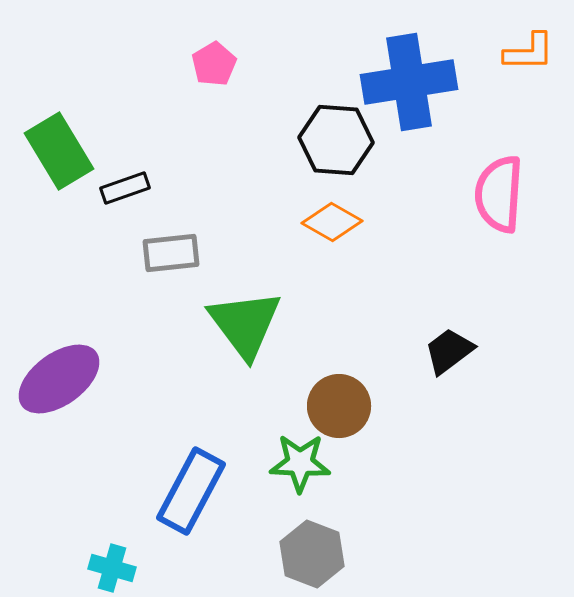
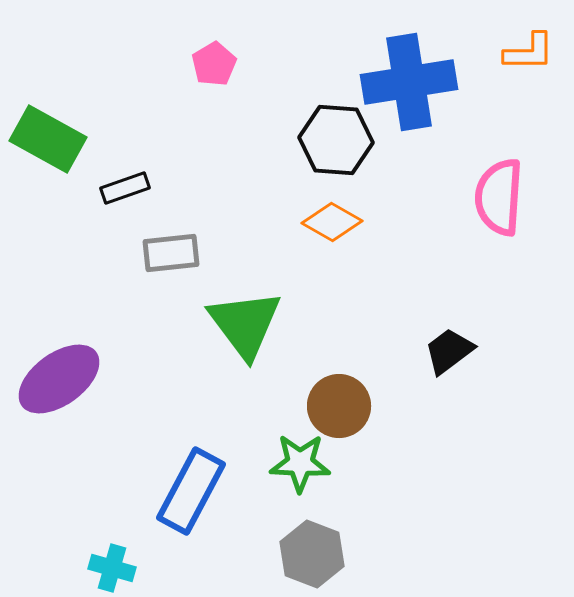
green rectangle: moved 11 px left, 12 px up; rotated 30 degrees counterclockwise
pink semicircle: moved 3 px down
